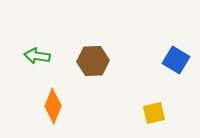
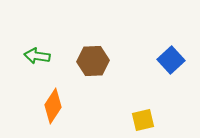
blue square: moved 5 px left; rotated 16 degrees clockwise
orange diamond: rotated 12 degrees clockwise
yellow square: moved 11 px left, 7 px down
